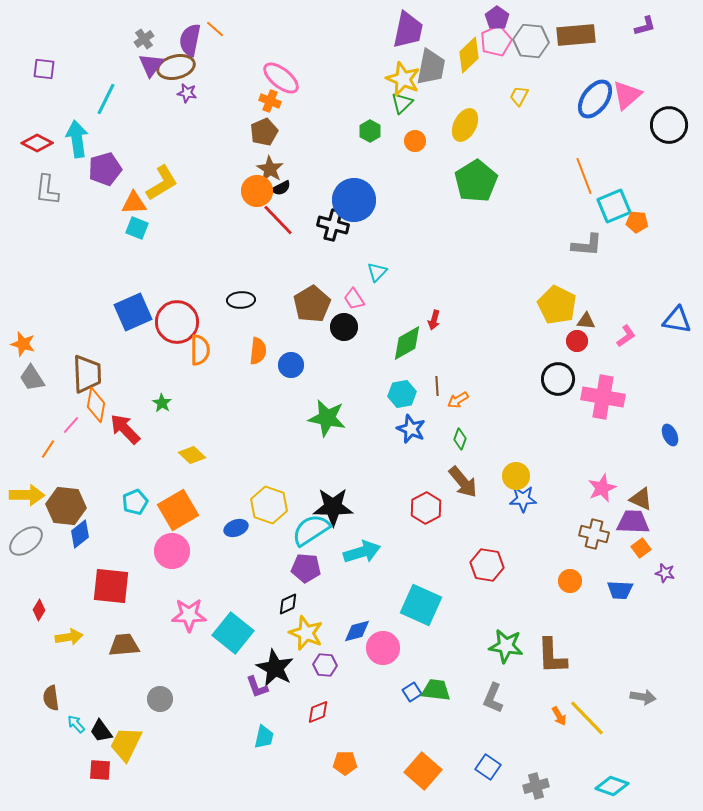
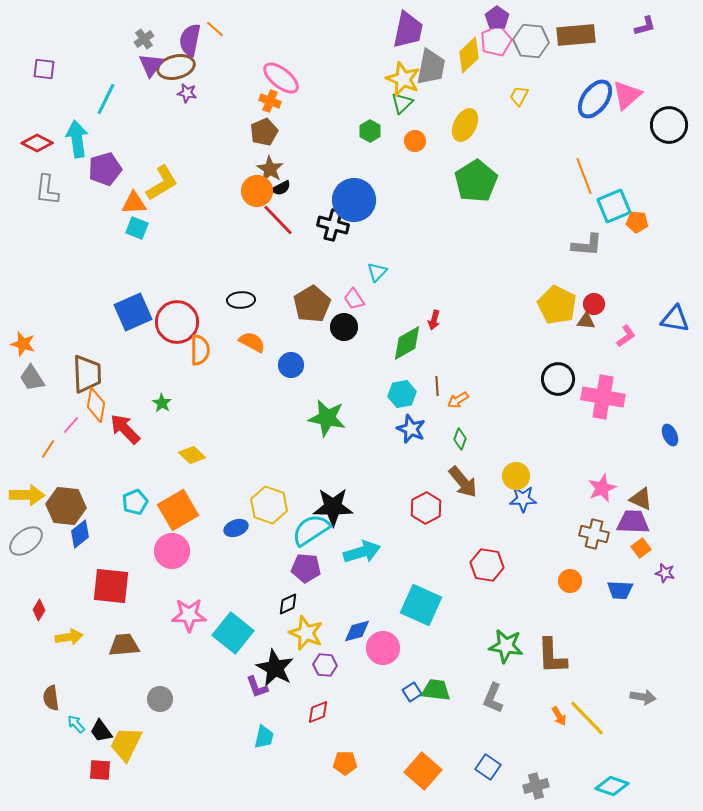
blue triangle at (677, 320): moved 2 px left, 1 px up
red circle at (577, 341): moved 17 px right, 37 px up
orange semicircle at (258, 351): moved 6 px left, 9 px up; rotated 68 degrees counterclockwise
